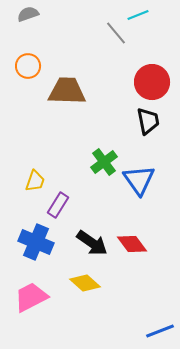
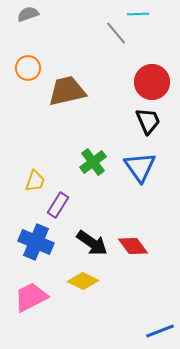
cyan line: moved 1 px up; rotated 20 degrees clockwise
orange circle: moved 2 px down
brown trapezoid: rotated 15 degrees counterclockwise
black trapezoid: rotated 12 degrees counterclockwise
green cross: moved 11 px left
blue triangle: moved 1 px right, 13 px up
red diamond: moved 1 px right, 2 px down
yellow diamond: moved 2 px left, 2 px up; rotated 16 degrees counterclockwise
